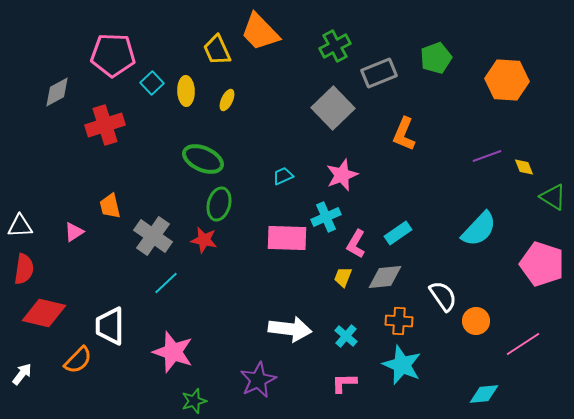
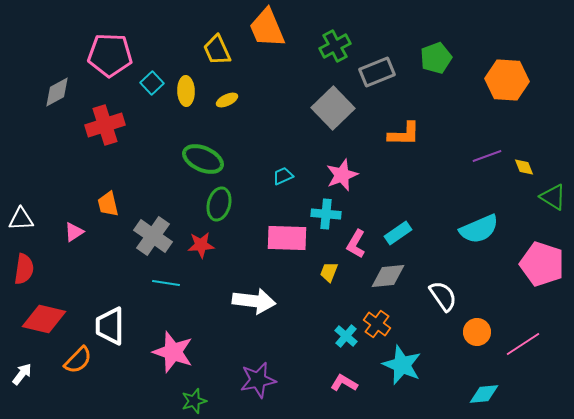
orange trapezoid at (260, 32): moved 7 px right, 4 px up; rotated 21 degrees clockwise
pink pentagon at (113, 55): moved 3 px left
gray rectangle at (379, 73): moved 2 px left, 1 px up
yellow ellipse at (227, 100): rotated 40 degrees clockwise
orange L-shape at (404, 134): rotated 112 degrees counterclockwise
orange trapezoid at (110, 206): moved 2 px left, 2 px up
cyan cross at (326, 217): moved 3 px up; rotated 28 degrees clockwise
white triangle at (20, 226): moved 1 px right, 7 px up
cyan semicircle at (479, 229): rotated 24 degrees clockwise
red star at (204, 240): moved 3 px left, 5 px down; rotated 16 degrees counterclockwise
yellow trapezoid at (343, 277): moved 14 px left, 5 px up
gray diamond at (385, 277): moved 3 px right, 1 px up
cyan line at (166, 283): rotated 52 degrees clockwise
red diamond at (44, 313): moved 6 px down
orange cross at (399, 321): moved 22 px left, 3 px down; rotated 32 degrees clockwise
orange circle at (476, 321): moved 1 px right, 11 px down
white arrow at (290, 329): moved 36 px left, 28 px up
purple star at (258, 380): rotated 15 degrees clockwise
pink L-shape at (344, 383): rotated 32 degrees clockwise
